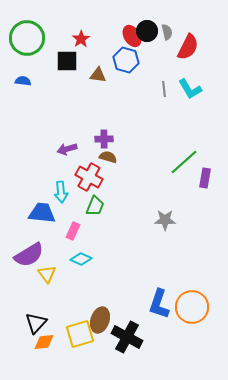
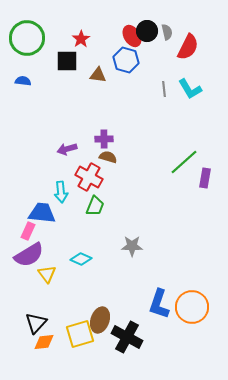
gray star: moved 33 px left, 26 px down
pink rectangle: moved 45 px left
